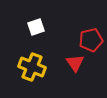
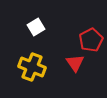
white square: rotated 12 degrees counterclockwise
red pentagon: rotated 15 degrees counterclockwise
